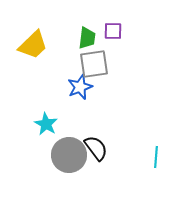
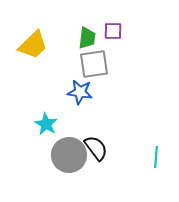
blue star: moved 5 px down; rotated 30 degrees clockwise
